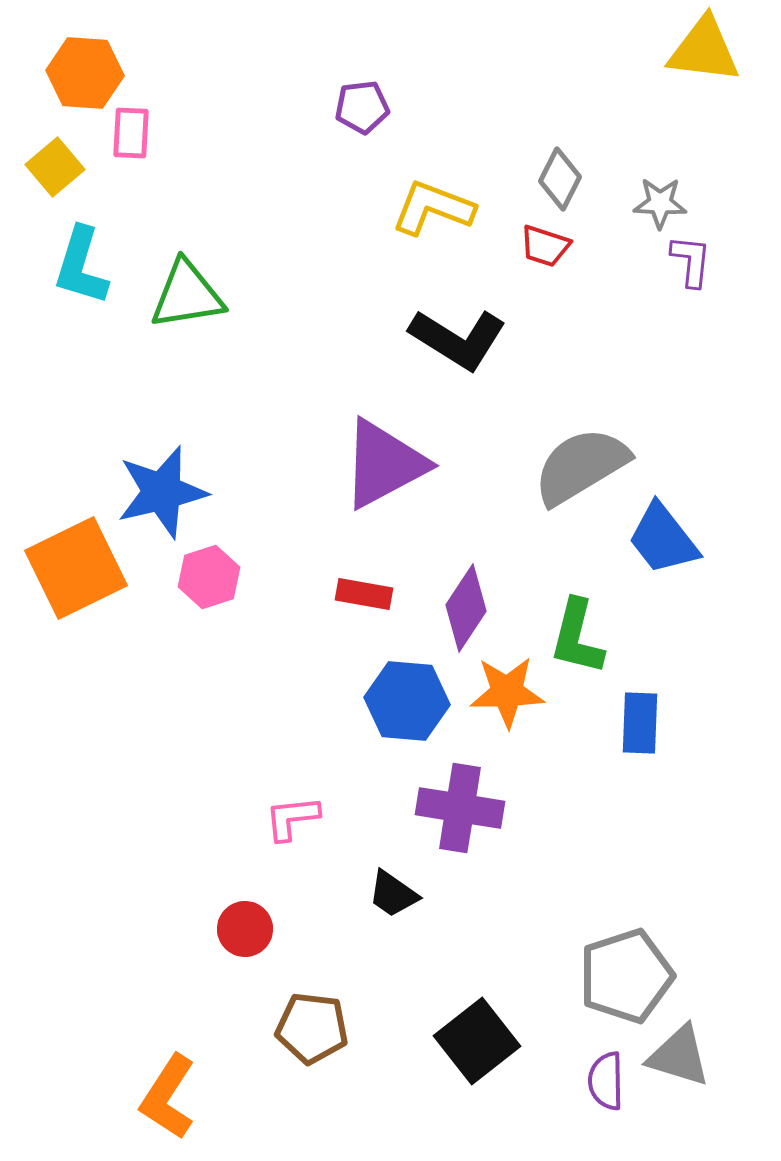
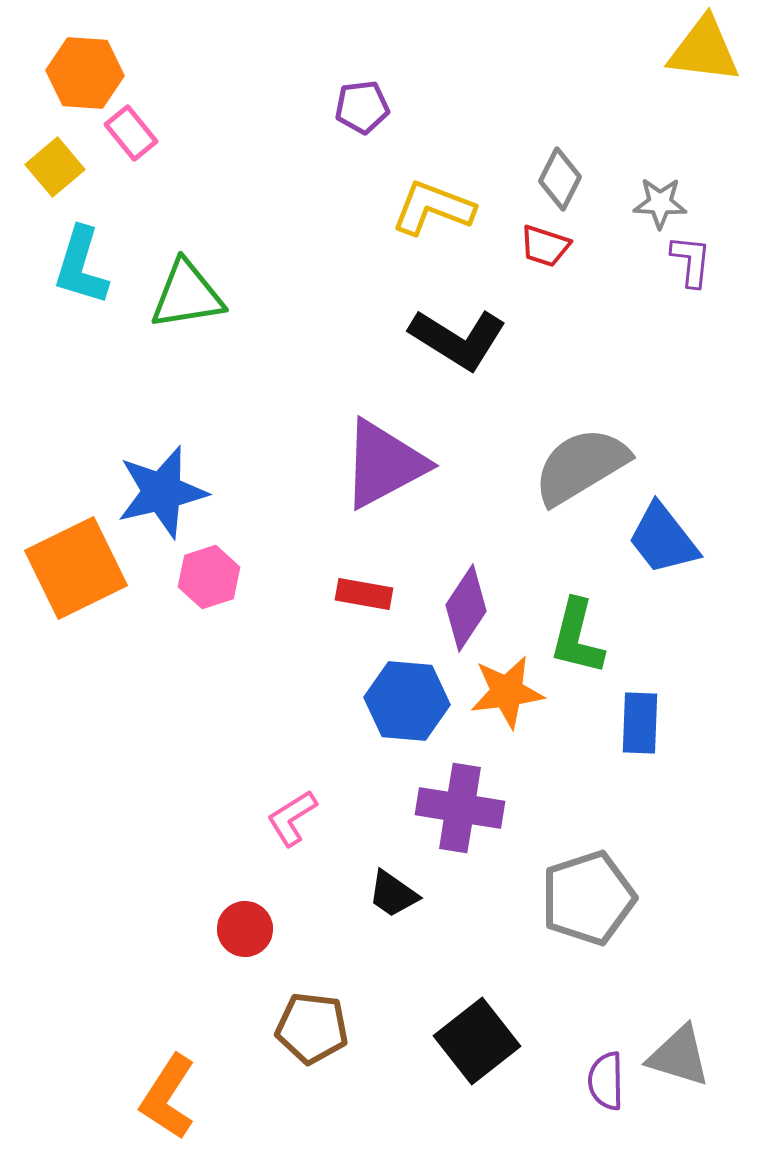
pink rectangle: rotated 42 degrees counterclockwise
orange star: rotated 6 degrees counterclockwise
pink L-shape: rotated 26 degrees counterclockwise
gray pentagon: moved 38 px left, 78 px up
